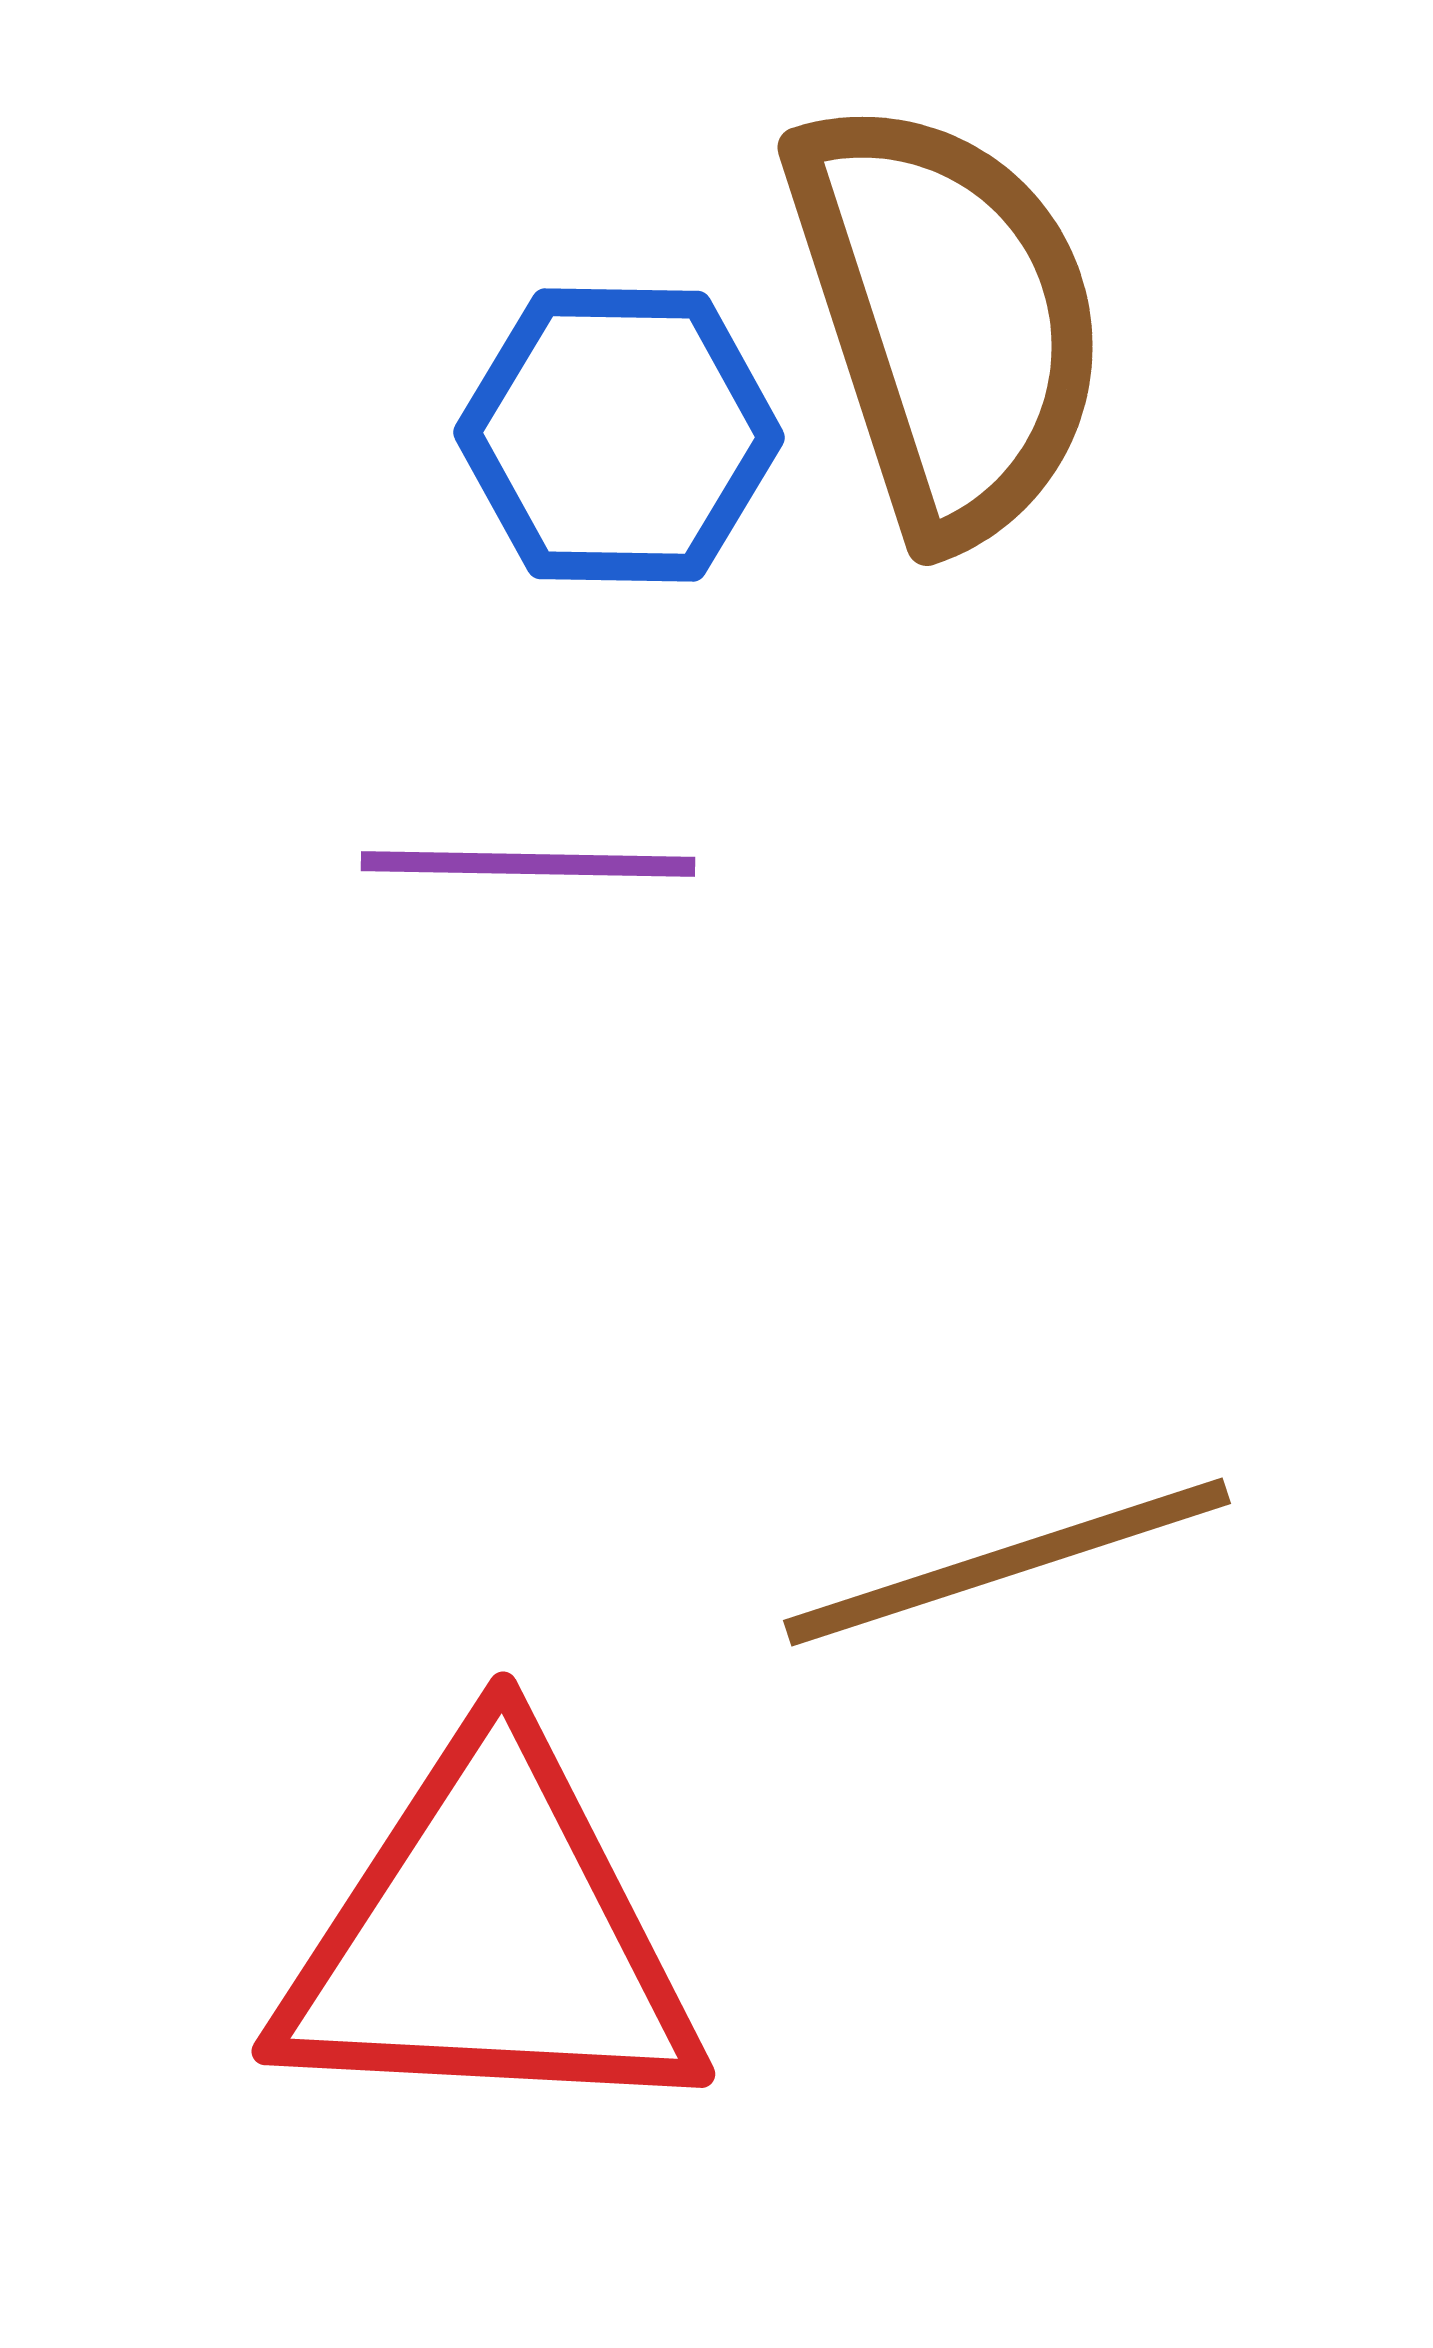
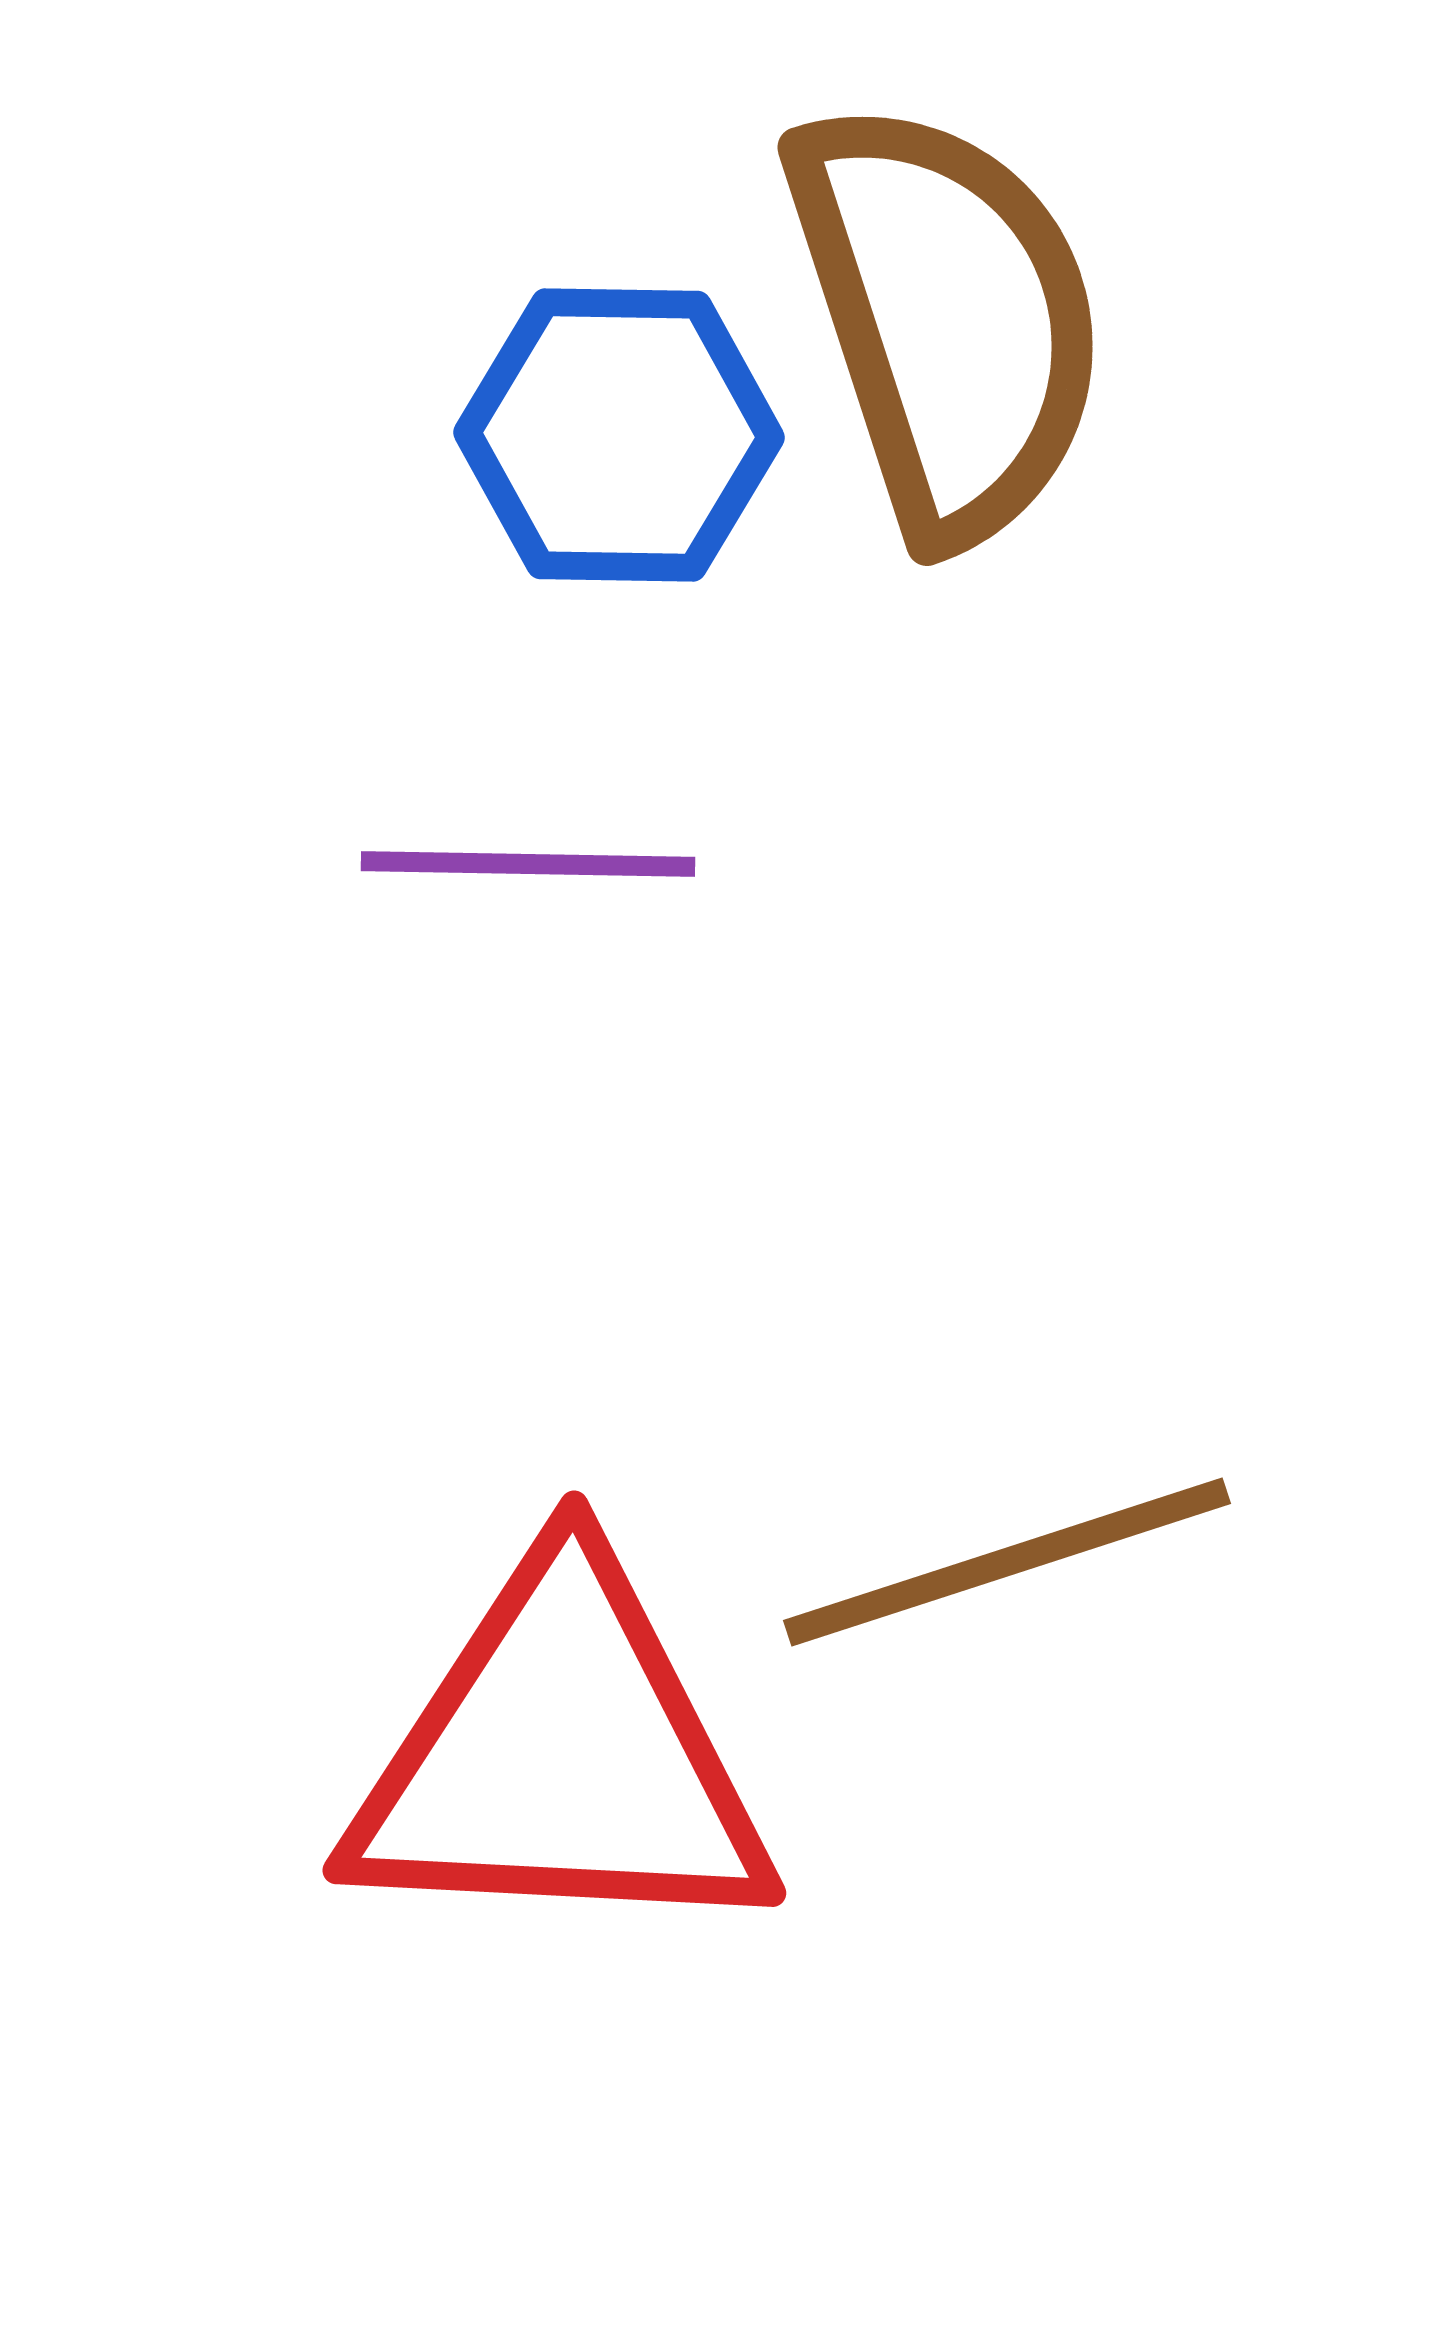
red triangle: moved 71 px right, 181 px up
